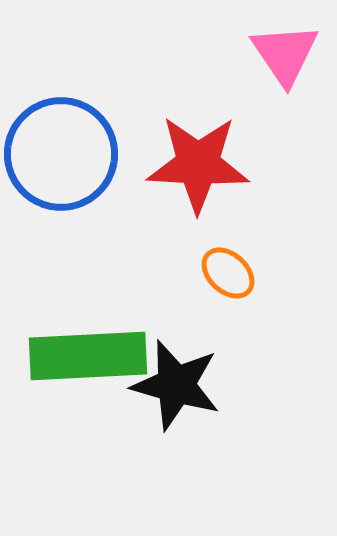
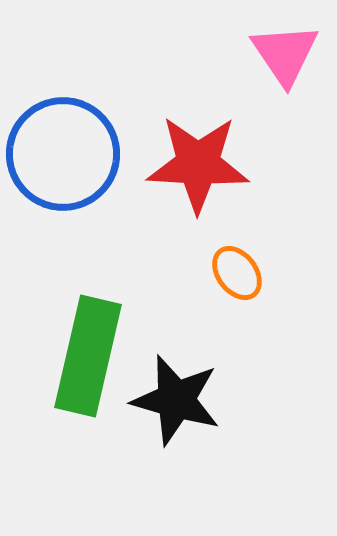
blue circle: moved 2 px right
orange ellipse: moved 9 px right; rotated 10 degrees clockwise
green rectangle: rotated 74 degrees counterclockwise
black star: moved 15 px down
